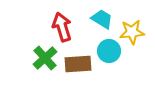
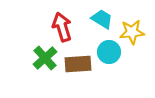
cyan circle: moved 1 px down
